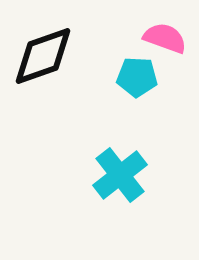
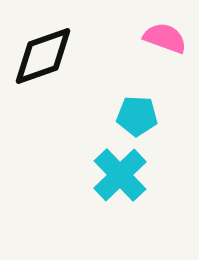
cyan pentagon: moved 39 px down
cyan cross: rotated 6 degrees counterclockwise
